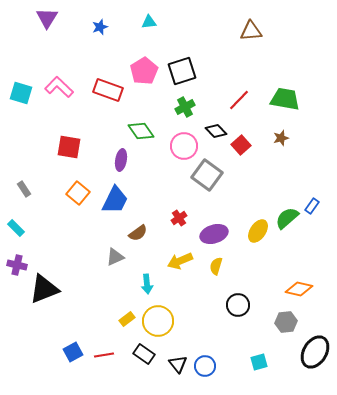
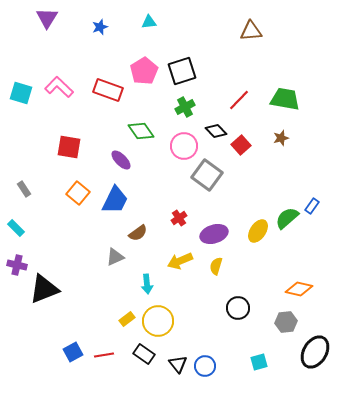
purple ellipse at (121, 160): rotated 55 degrees counterclockwise
black circle at (238, 305): moved 3 px down
